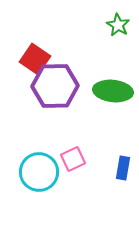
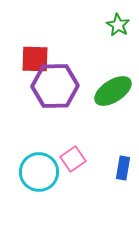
red square: rotated 32 degrees counterclockwise
green ellipse: rotated 39 degrees counterclockwise
pink square: rotated 10 degrees counterclockwise
